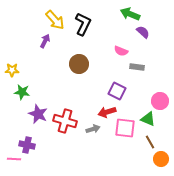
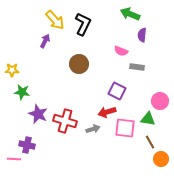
purple semicircle: moved 1 px left, 3 px down; rotated 128 degrees counterclockwise
green triangle: rotated 14 degrees counterclockwise
